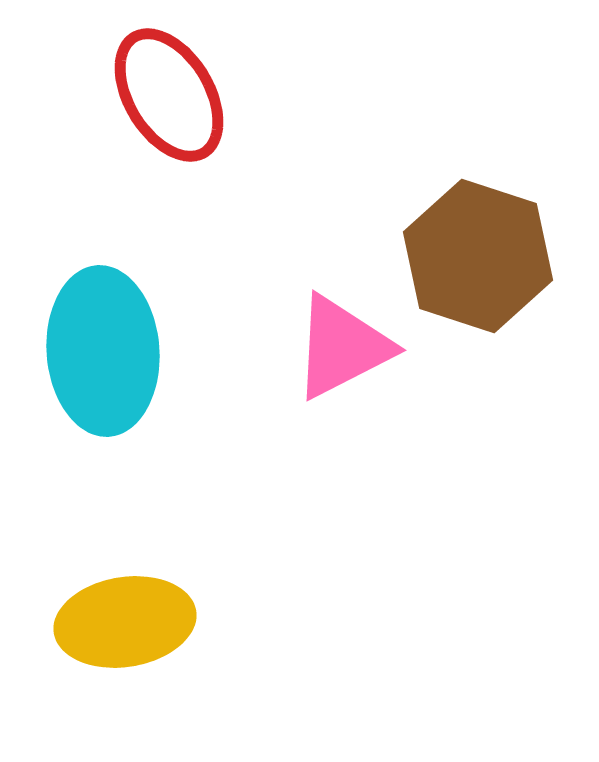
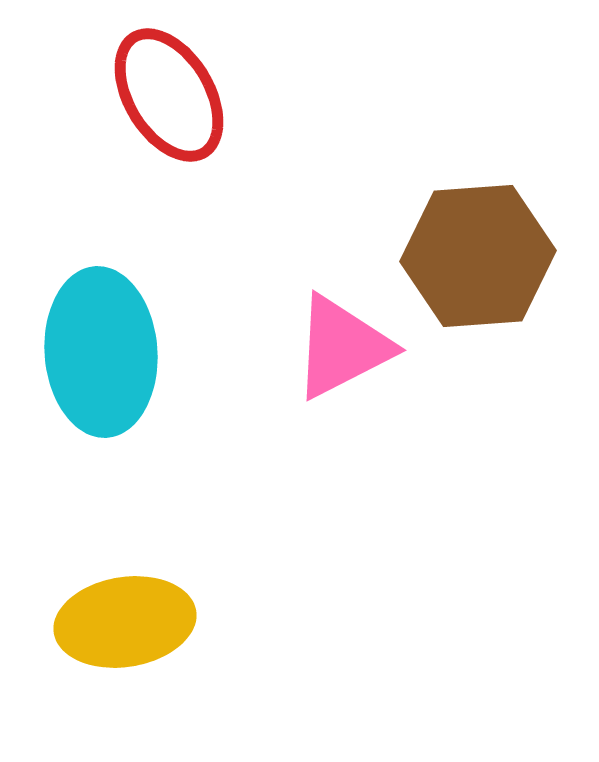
brown hexagon: rotated 22 degrees counterclockwise
cyan ellipse: moved 2 px left, 1 px down
